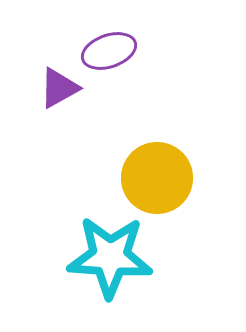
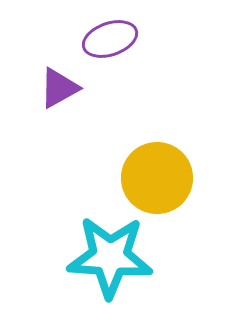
purple ellipse: moved 1 px right, 12 px up
